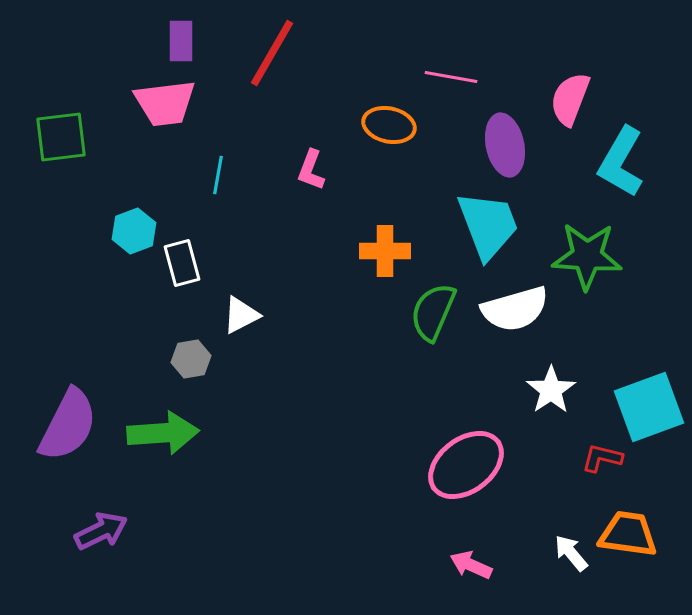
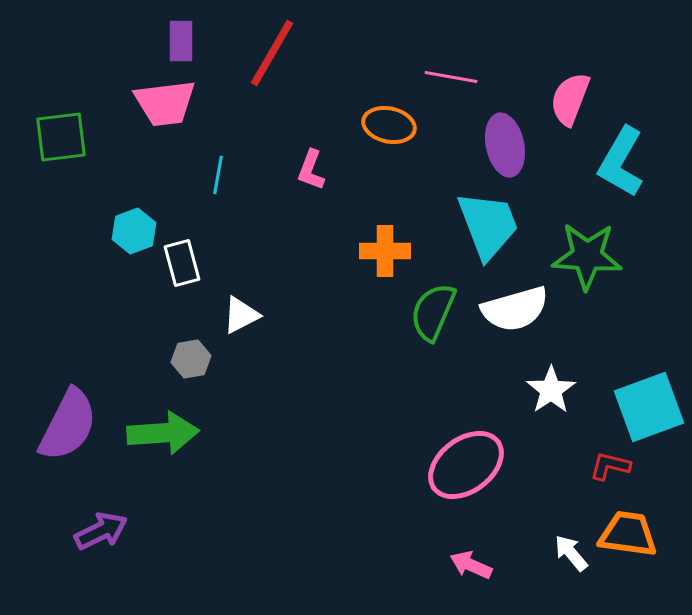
red L-shape: moved 8 px right, 8 px down
